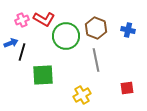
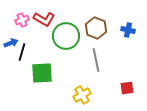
green square: moved 1 px left, 2 px up
